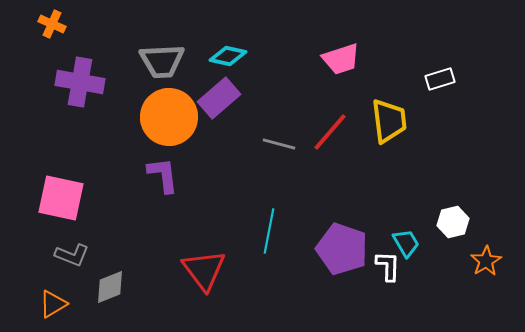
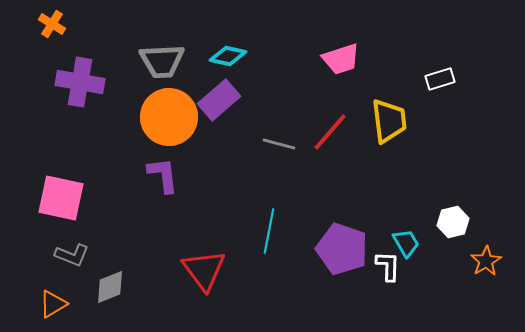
orange cross: rotated 8 degrees clockwise
purple rectangle: moved 2 px down
